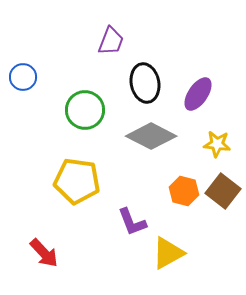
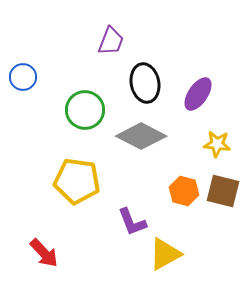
gray diamond: moved 10 px left
brown square: rotated 24 degrees counterclockwise
yellow triangle: moved 3 px left, 1 px down
